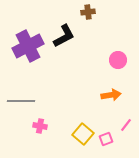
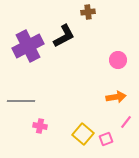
orange arrow: moved 5 px right, 2 px down
pink line: moved 3 px up
